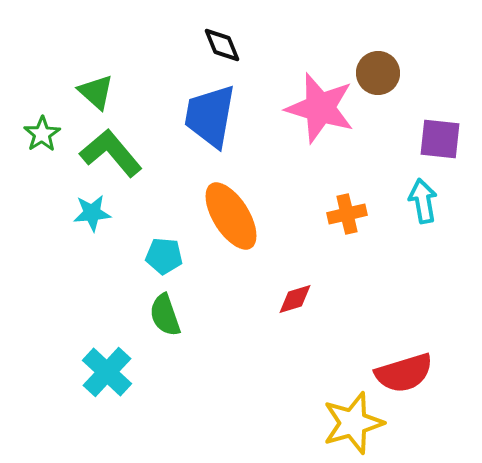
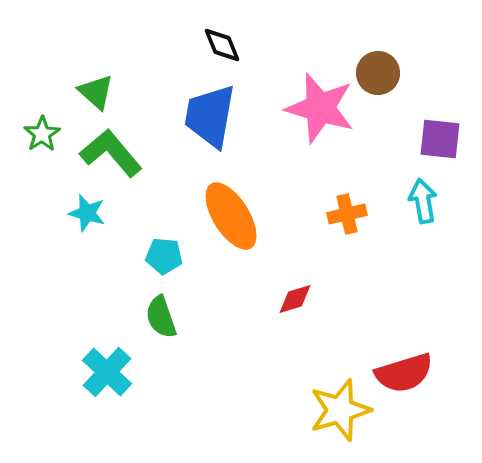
cyan star: moved 5 px left; rotated 21 degrees clockwise
green semicircle: moved 4 px left, 2 px down
yellow star: moved 13 px left, 13 px up
